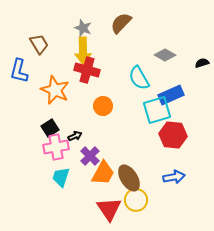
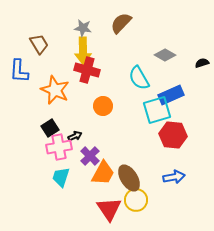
gray star: rotated 12 degrees counterclockwise
blue L-shape: rotated 10 degrees counterclockwise
pink cross: moved 3 px right
